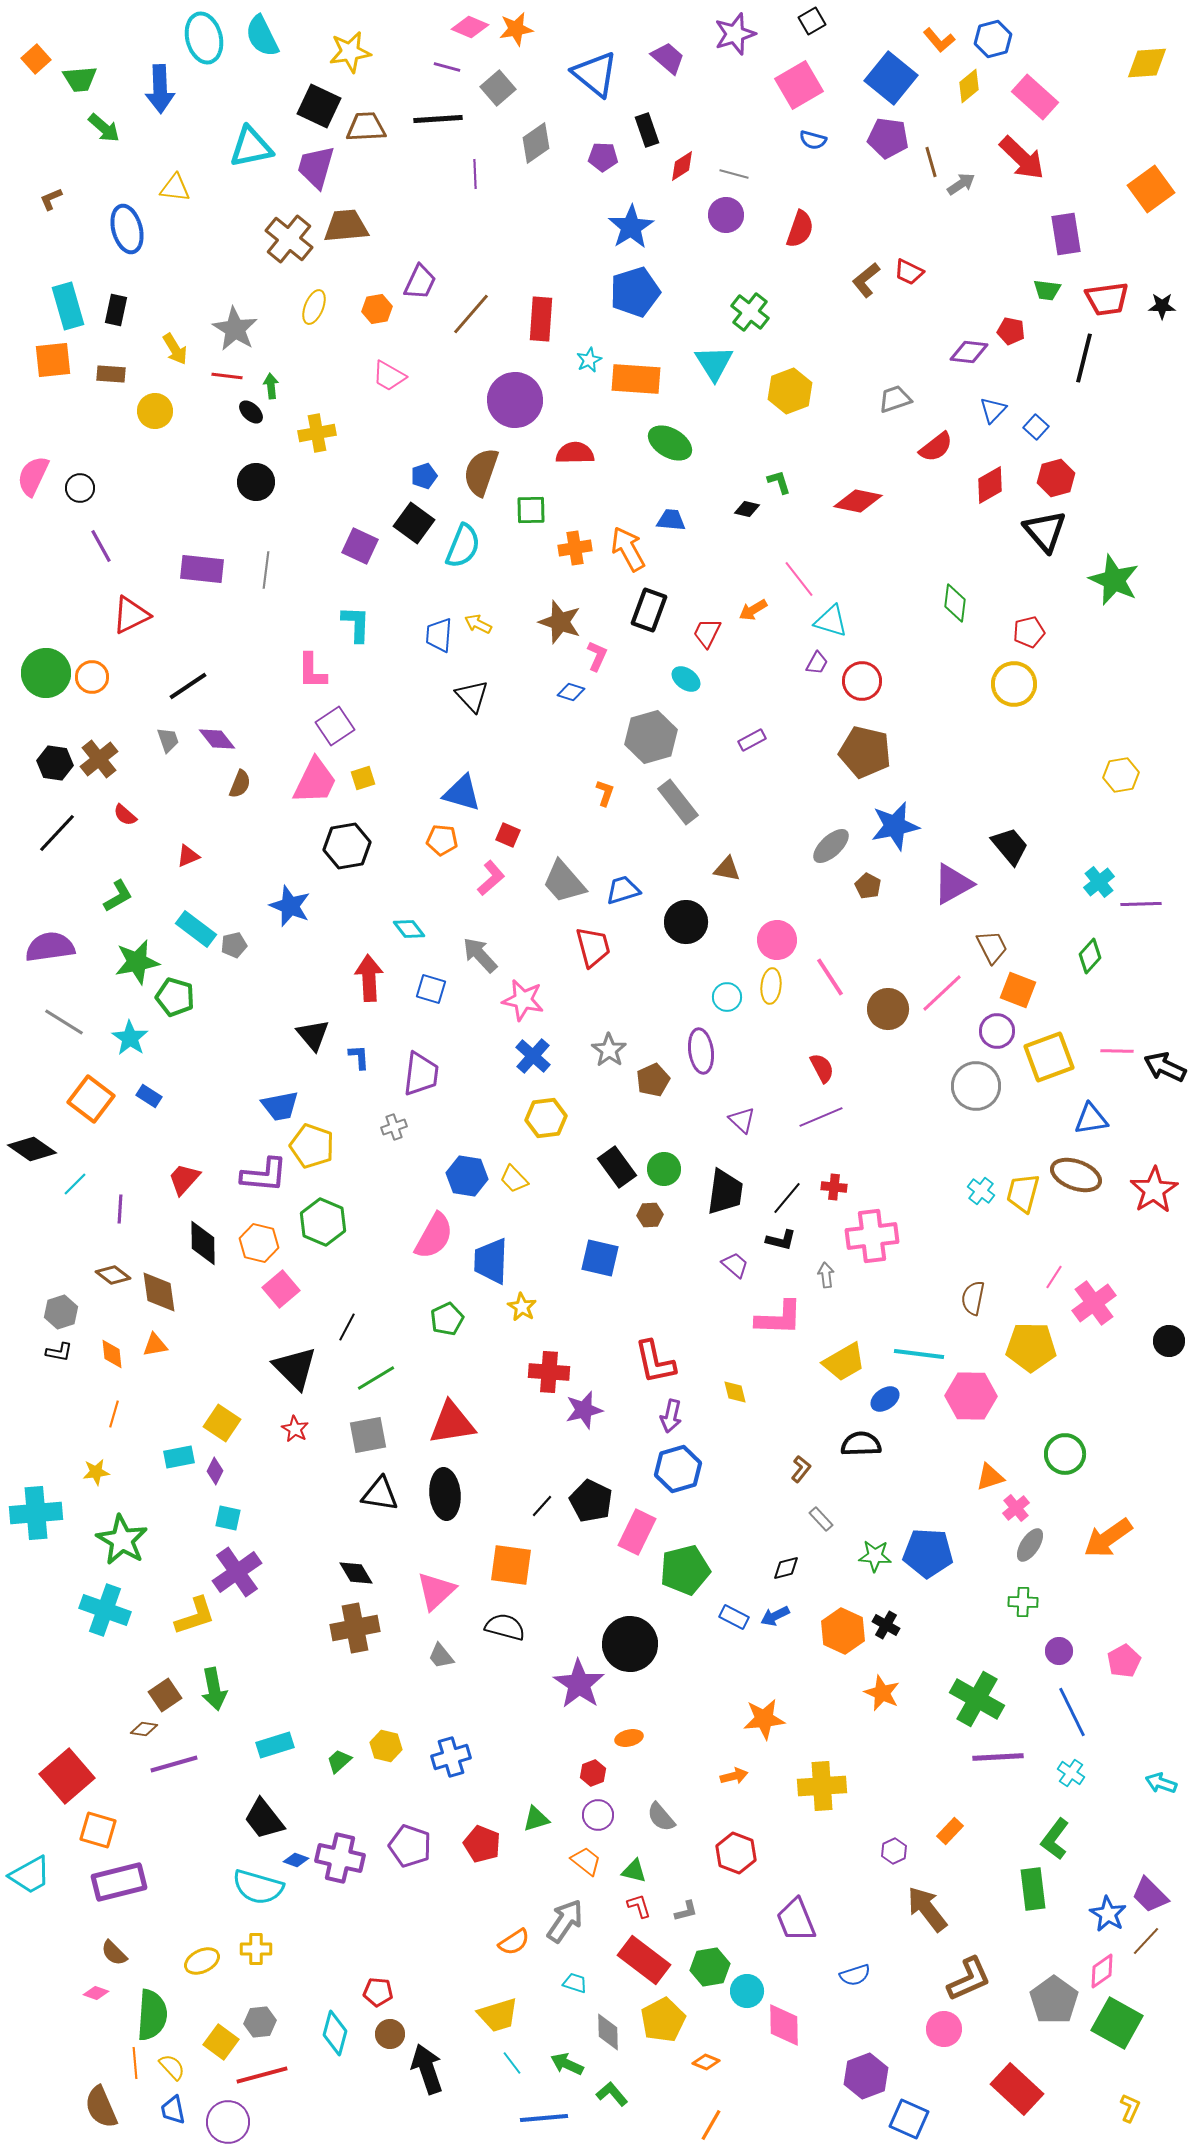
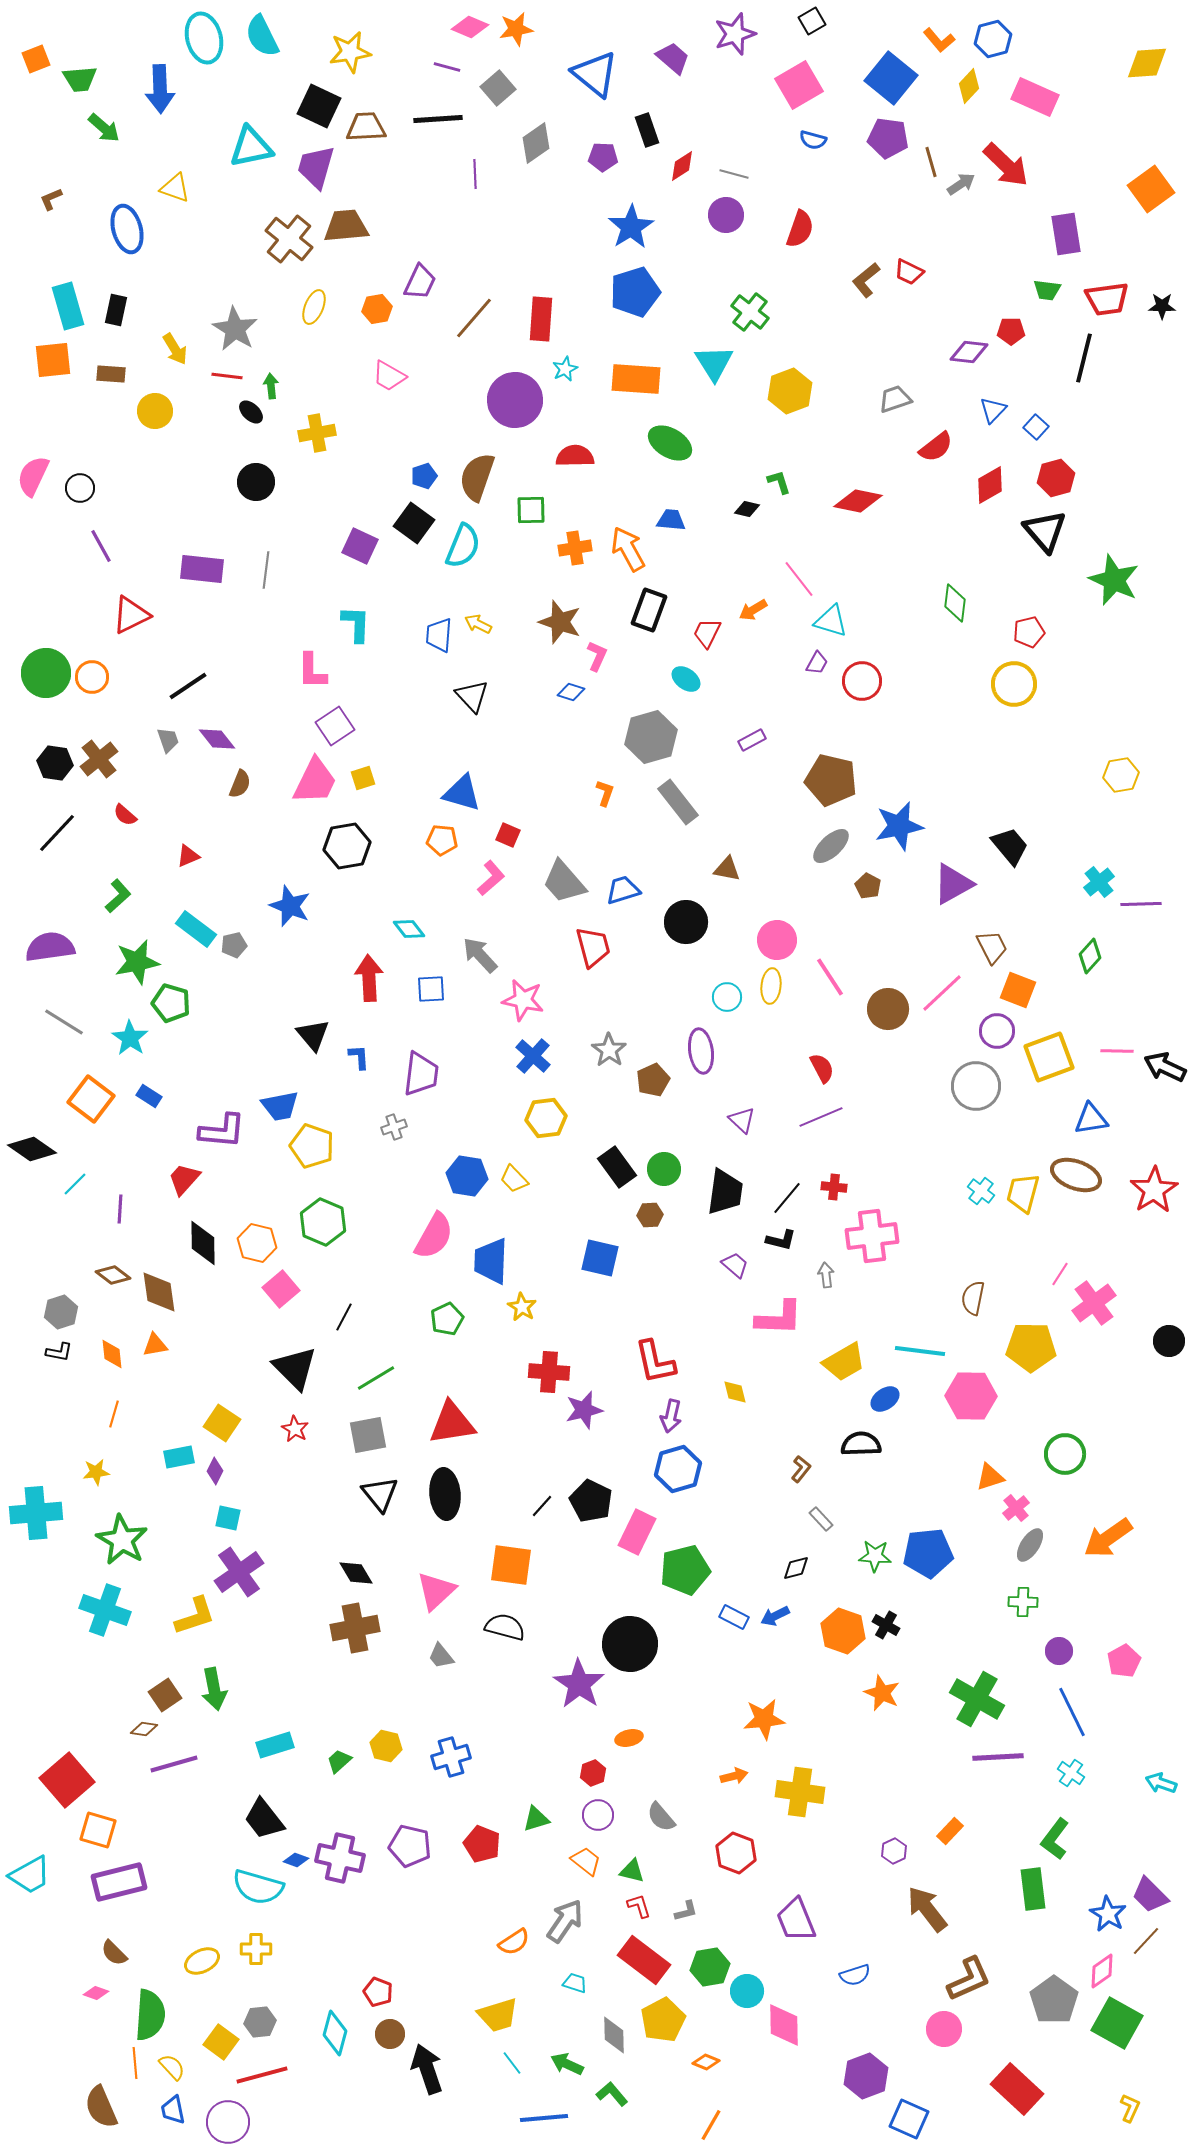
purple trapezoid at (668, 58): moved 5 px right
orange square at (36, 59): rotated 20 degrees clockwise
yellow diamond at (969, 86): rotated 8 degrees counterclockwise
pink rectangle at (1035, 97): rotated 18 degrees counterclockwise
red arrow at (1022, 158): moved 16 px left, 7 px down
yellow triangle at (175, 188): rotated 12 degrees clockwise
brown line at (471, 314): moved 3 px right, 4 px down
red pentagon at (1011, 331): rotated 12 degrees counterclockwise
cyan star at (589, 360): moved 24 px left, 9 px down
red semicircle at (575, 453): moved 3 px down
brown semicircle at (481, 472): moved 4 px left, 5 px down
brown pentagon at (865, 752): moved 34 px left, 28 px down
blue star at (895, 826): moved 4 px right
green L-shape at (118, 896): rotated 12 degrees counterclockwise
blue square at (431, 989): rotated 20 degrees counterclockwise
green pentagon at (175, 997): moved 4 px left, 6 px down
purple L-shape at (264, 1175): moved 42 px left, 44 px up
orange hexagon at (259, 1243): moved 2 px left
pink line at (1054, 1277): moved 6 px right, 3 px up
black line at (347, 1327): moved 3 px left, 10 px up
cyan line at (919, 1354): moved 1 px right, 3 px up
black triangle at (380, 1494): rotated 42 degrees clockwise
blue pentagon at (928, 1553): rotated 9 degrees counterclockwise
black diamond at (786, 1568): moved 10 px right
purple cross at (237, 1572): moved 2 px right
orange hexagon at (843, 1631): rotated 6 degrees counterclockwise
red square at (67, 1776): moved 4 px down
yellow cross at (822, 1786): moved 22 px left, 6 px down; rotated 12 degrees clockwise
purple pentagon at (410, 1846): rotated 6 degrees counterclockwise
green triangle at (634, 1871): moved 2 px left
red pentagon at (378, 1992): rotated 16 degrees clockwise
green semicircle at (152, 2015): moved 2 px left
gray diamond at (608, 2032): moved 6 px right, 3 px down
